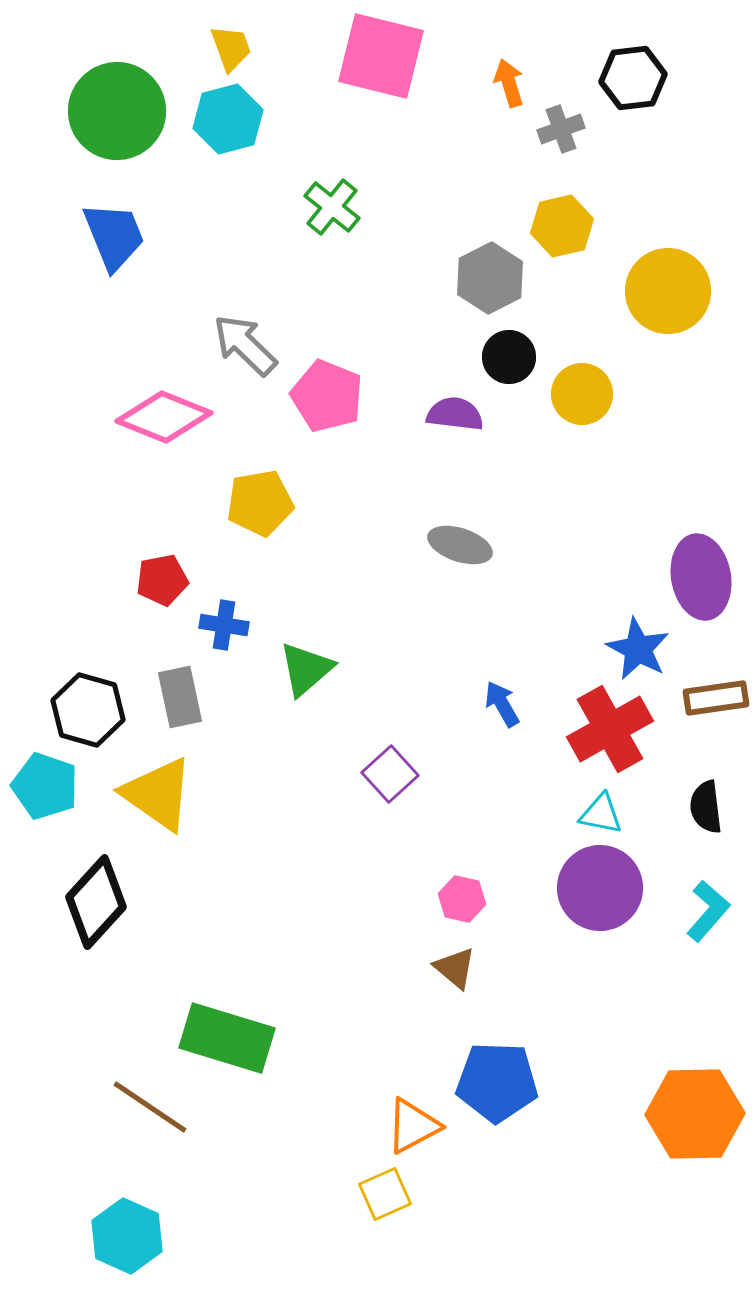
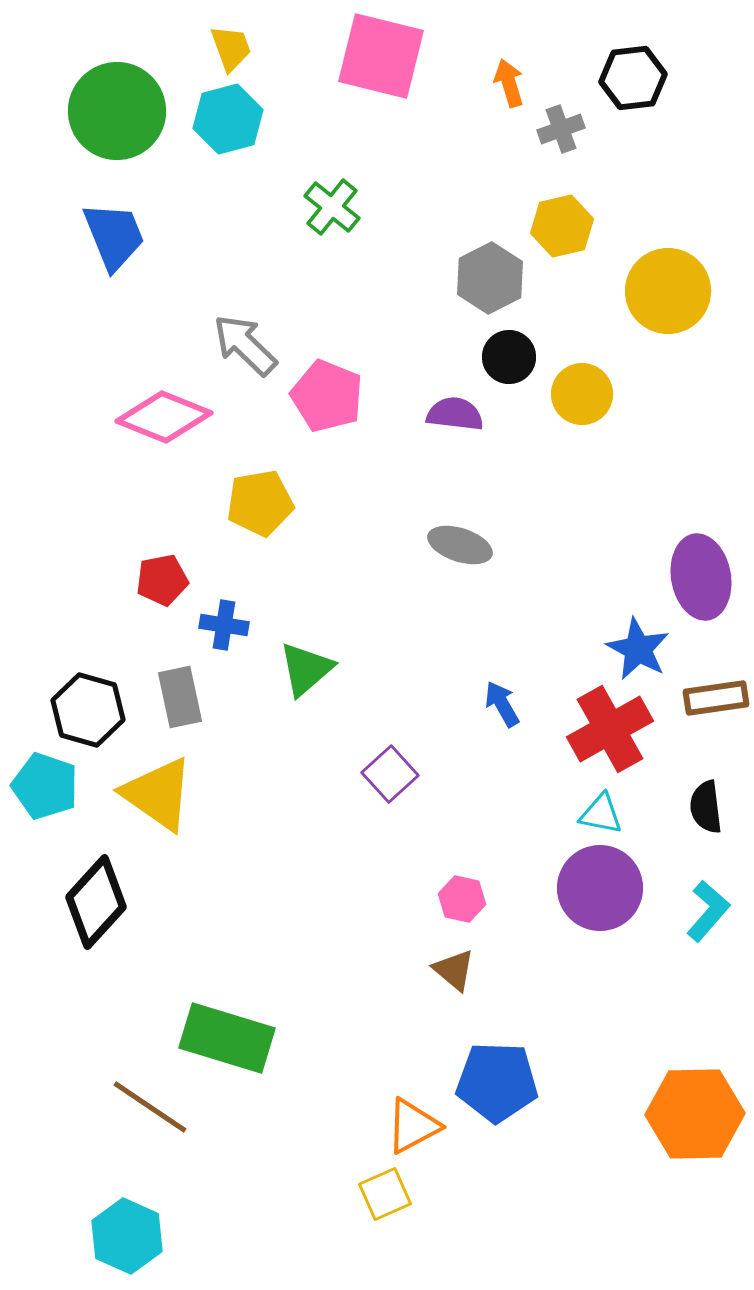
brown triangle at (455, 968): moved 1 px left, 2 px down
